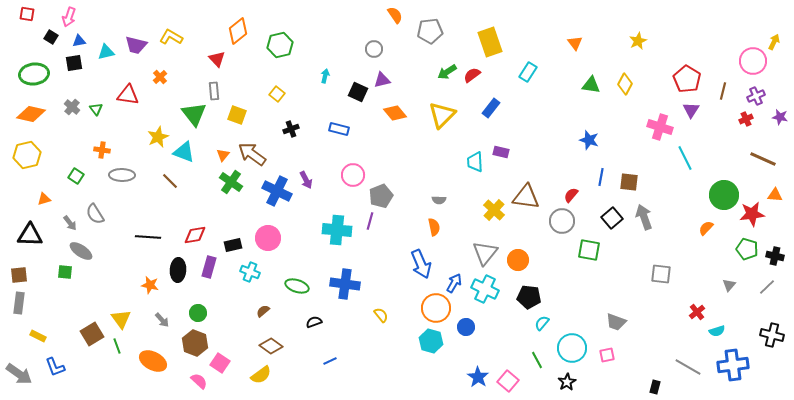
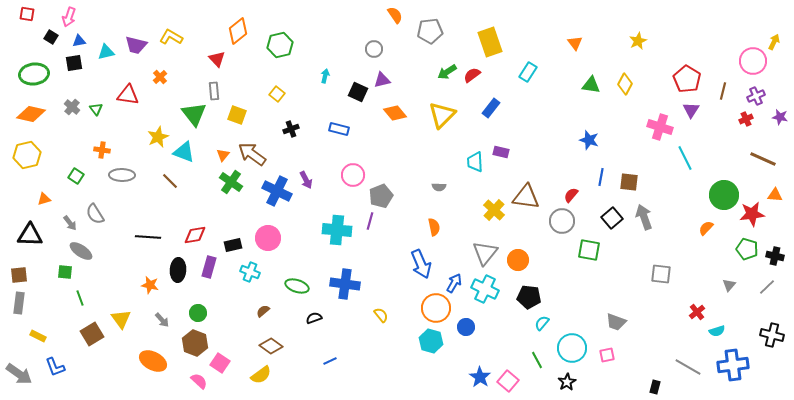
gray semicircle at (439, 200): moved 13 px up
black semicircle at (314, 322): moved 4 px up
green line at (117, 346): moved 37 px left, 48 px up
blue star at (478, 377): moved 2 px right
